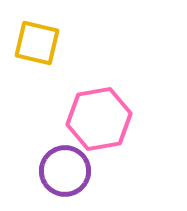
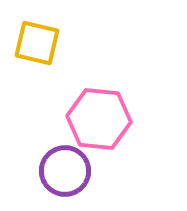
pink hexagon: rotated 16 degrees clockwise
